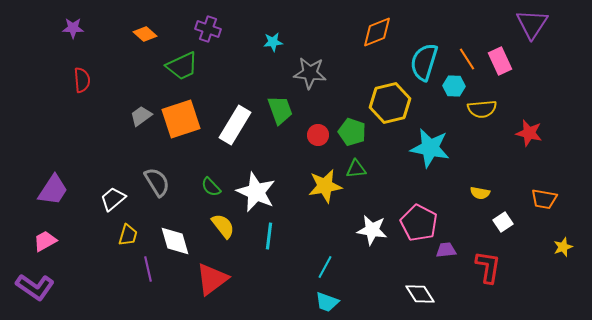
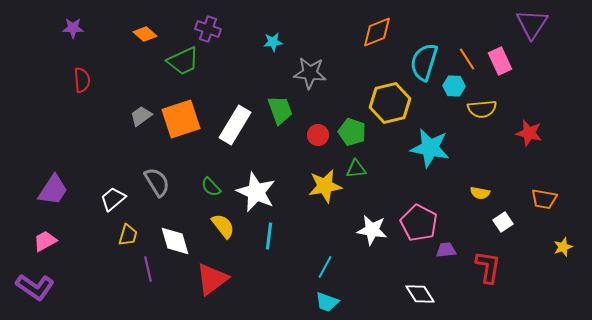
green trapezoid at (182, 66): moved 1 px right, 5 px up
